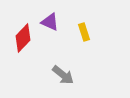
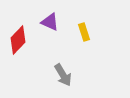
red diamond: moved 5 px left, 2 px down
gray arrow: rotated 20 degrees clockwise
